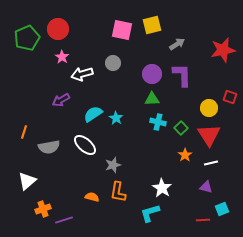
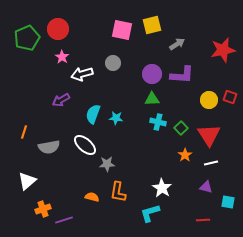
purple L-shape: rotated 95 degrees clockwise
yellow circle: moved 8 px up
cyan semicircle: rotated 36 degrees counterclockwise
cyan star: rotated 24 degrees counterclockwise
gray star: moved 6 px left, 1 px up; rotated 14 degrees clockwise
cyan square: moved 6 px right, 7 px up; rotated 32 degrees clockwise
